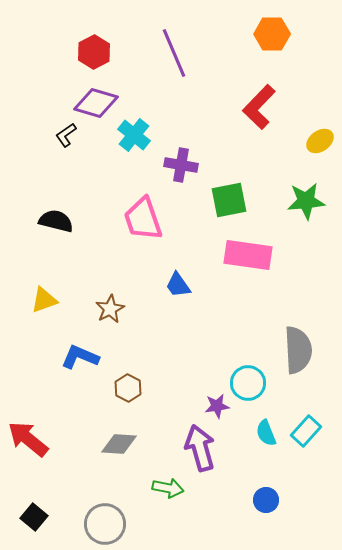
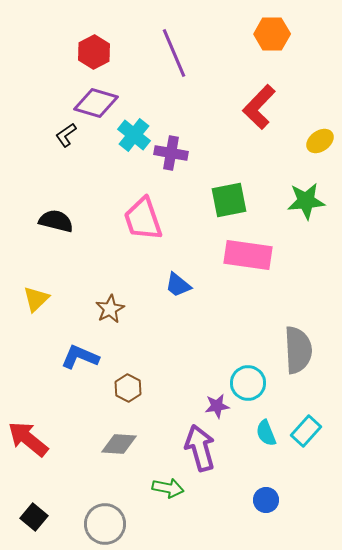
purple cross: moved 10 px left, 12 px up
blue trapezoid: rotated 16 degrees counterclockwise
yellow triangle: moved 8 px left, 1 px up; rotated 24 degrees counterclockwise
